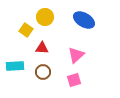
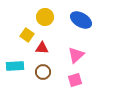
blue ellipse: moved 3 px left
yellow square: moved 1 px right, 5 px down
pink square: moved 1 px right
